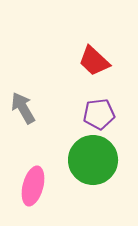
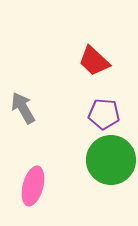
purple pentagon: moved 5 px right; rotated 12 degrees clockwise
green circle: moved 18 px right
